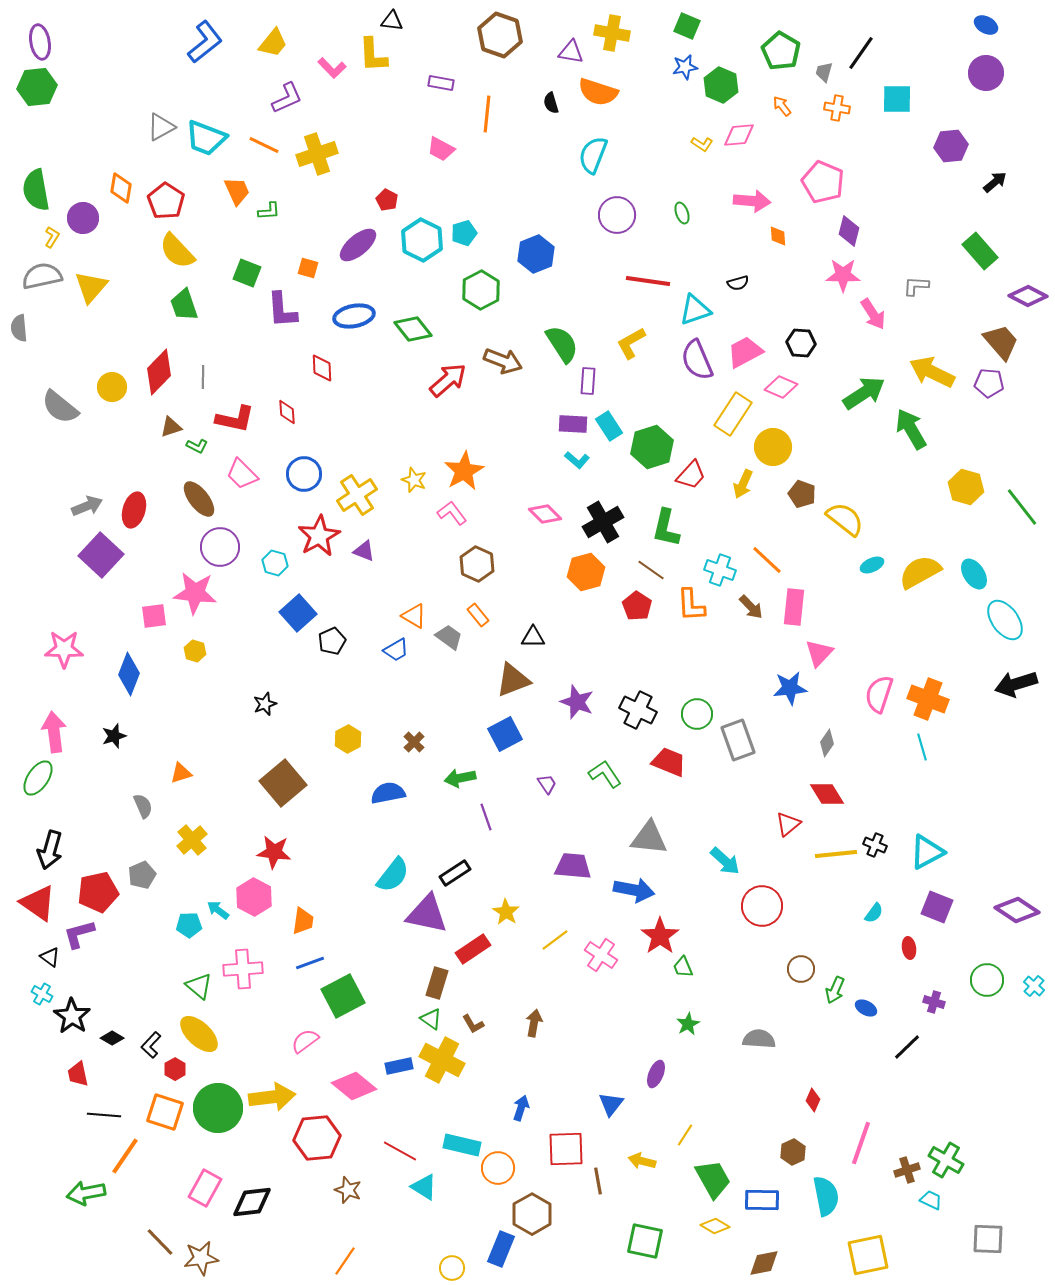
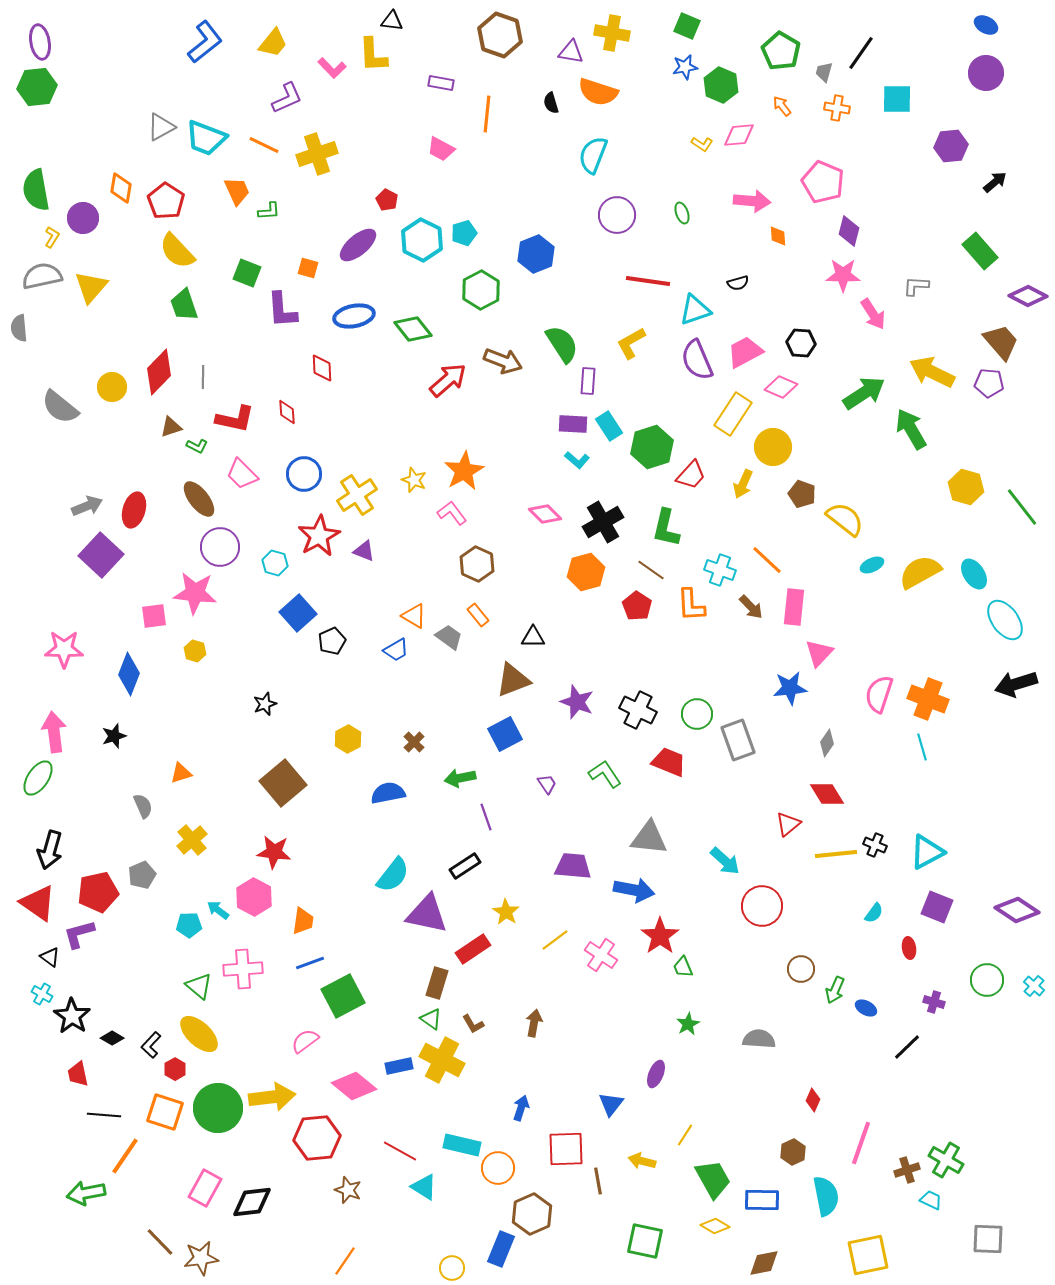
black rectangle at (455, 873): moved 10 px right, 7 px up
brown hexagon at (532, 1214): rotated 6 degrees clockwise
